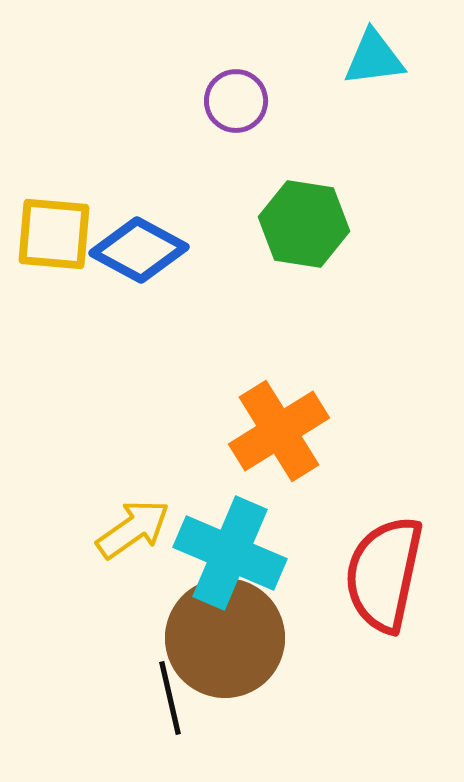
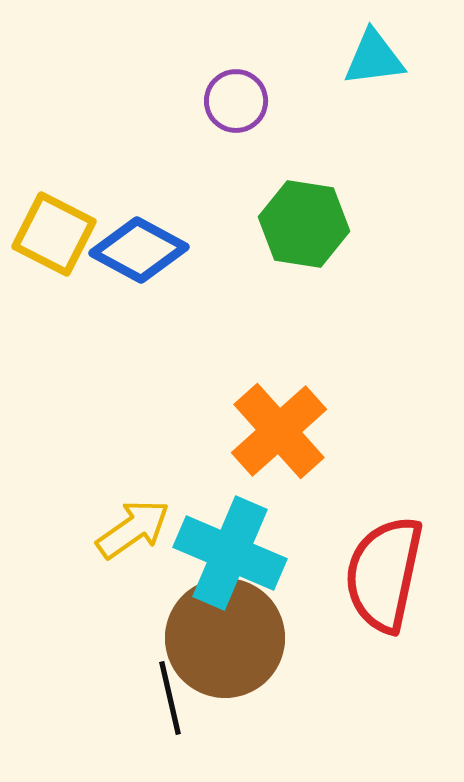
yellow square: rotated 22 degrees clockwise
orange cross: rotated 10 degrees counterclockwise
